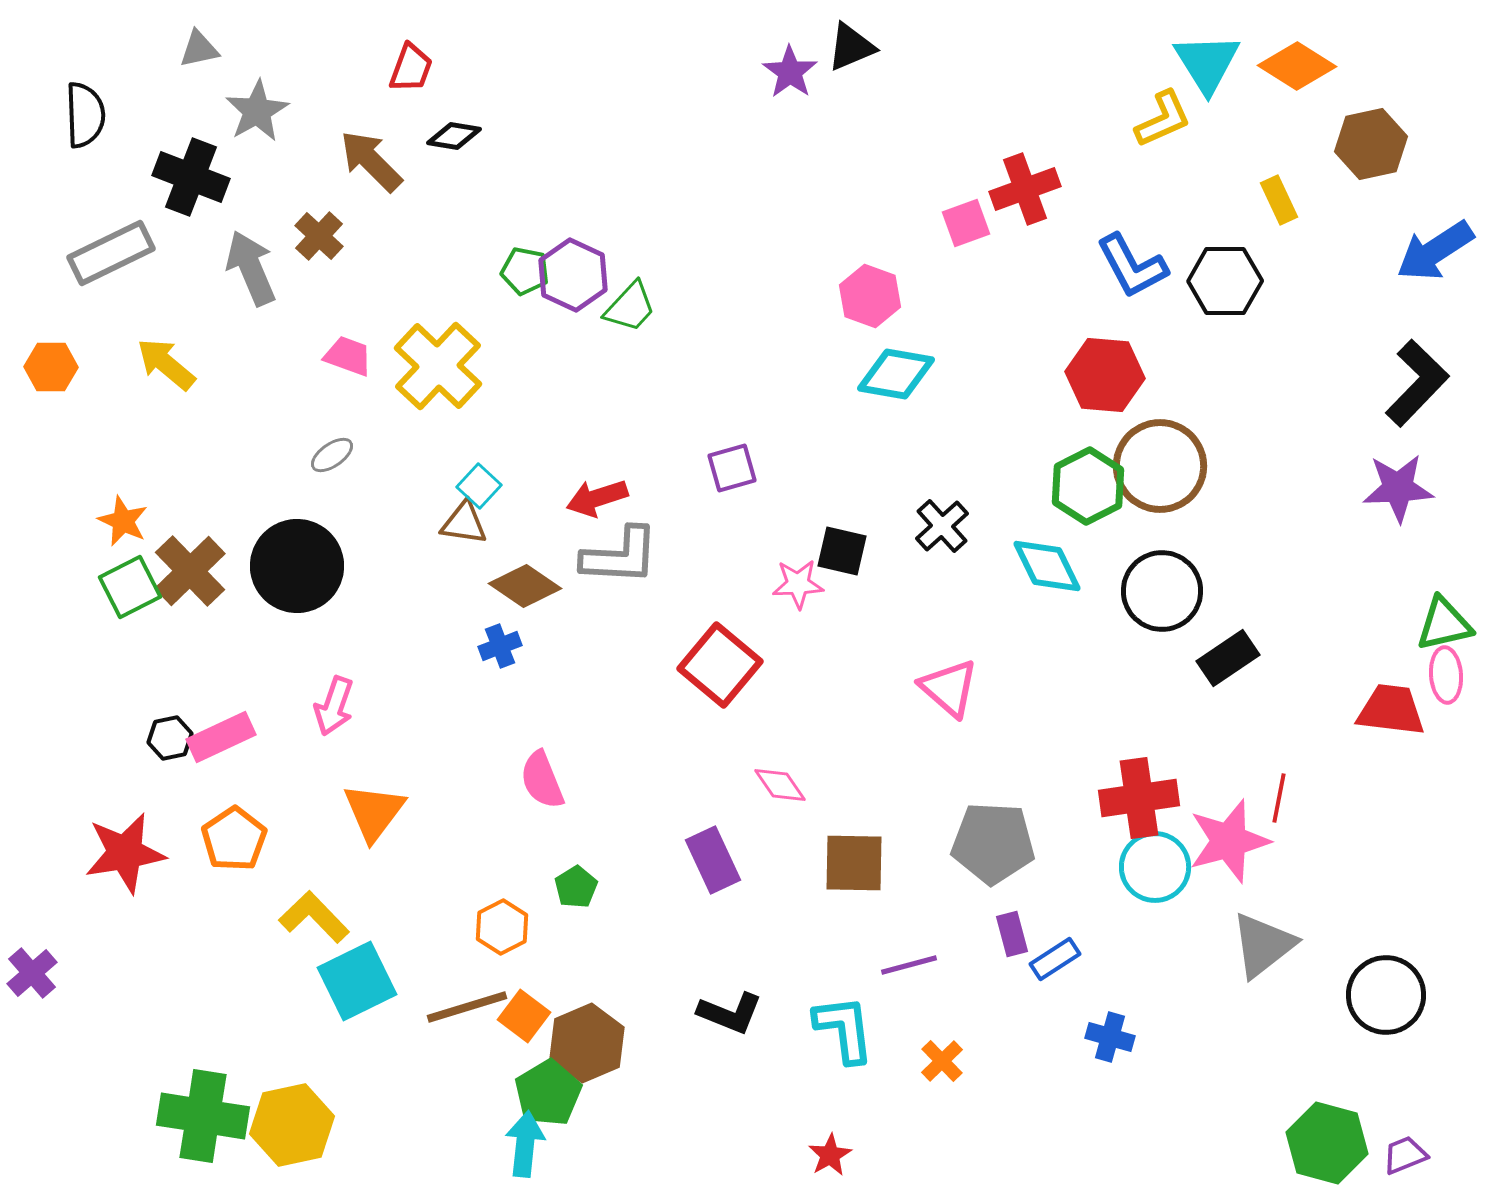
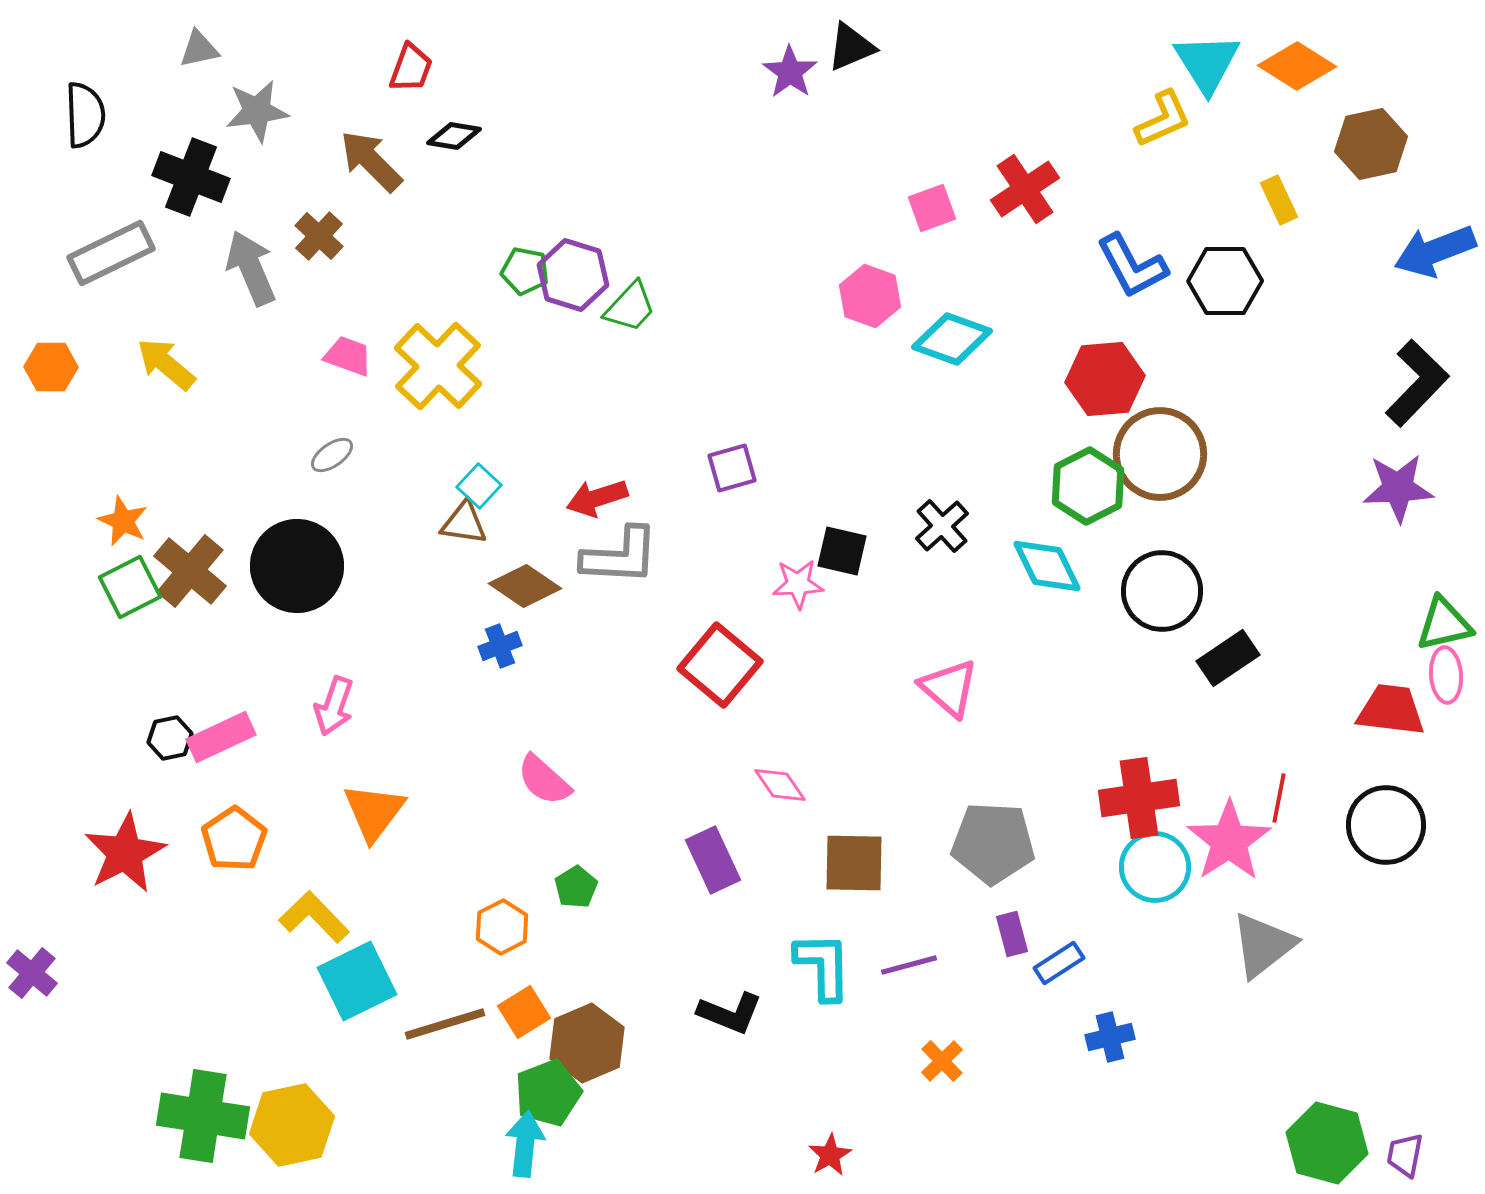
gray star at (257, 111): rotated 22 degrees clockwise
red cross at (1025, 189): rotated 14 degrees counterclockwise
pink square at (966, 223): moved 34 px left, 15 px up
blue arrow at (1435, 251): rotated 12 degrees clockwise
purple hexagon at (573, 275): rotated 8 degrees counterclockwise
cyan diamond at (896, 374): moved 56 px right, 35 px up; rotated 10 degrees clockwise
red hexagon at (1105, 375): moved 4 px down; rotated 10 degrees counterclockwise
brown circle at (1160, 466): moved 12 px up
brown cross at (190, 571): rotated 6 degrees counterclockwise
pink semicircle at (542, 780): moved 2 px right; rotated 26 degrees counterclockwise
pink star at (1229, 841): rotated 18 degrees counterclockwise
red star at (125, 853): rotated 18 degrees counterclockwise
blue rectangle at (1055, 959): moved 4 px right, 4 px down
purple cross at (32, 973): rotated 9 degrees counterclockwise
black circle at (1386, 995): moved 170 px up
brown line at (467, 1007): moved 22 px left, 17 px down
orange square at (524, 1016): moved 4 px up; rotated 21 degrees clockwise
cyan L-shape at (844, 1029): moved 21 px left, 63 px up; rotated 6 degrees clockwise
blue cross at (1110, 1037): rotated 30 degrees counterclockwise
green pentagon at (548, 1093): rotated 10 degrees clockwise
purple trapezoid at (1405, 1155): rotated 57 degrees counterclockwise
